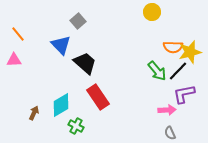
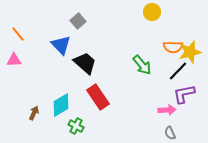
green arrow: moved 15 px left, 6 px up
